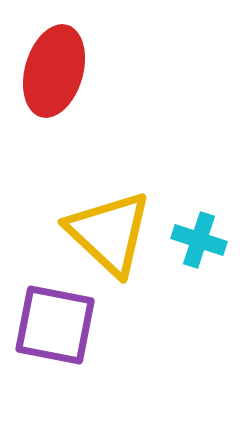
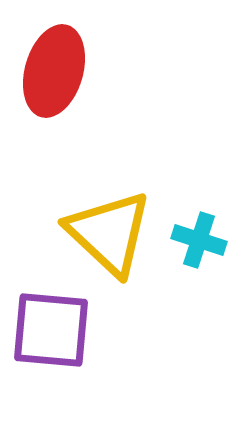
purple square: moved 4 px left, 5 px down; rotated 6 degrees counterclockwise
